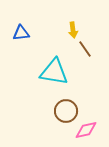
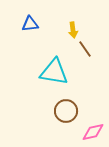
blue triangle: moved 9 px right, 9 px up
pink diamond: moved 7 px right, 2 px down
